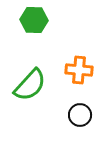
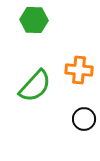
green semicircle: moved 5 px right, 1 px down
black circle: moved 4 px right, 4 px down
